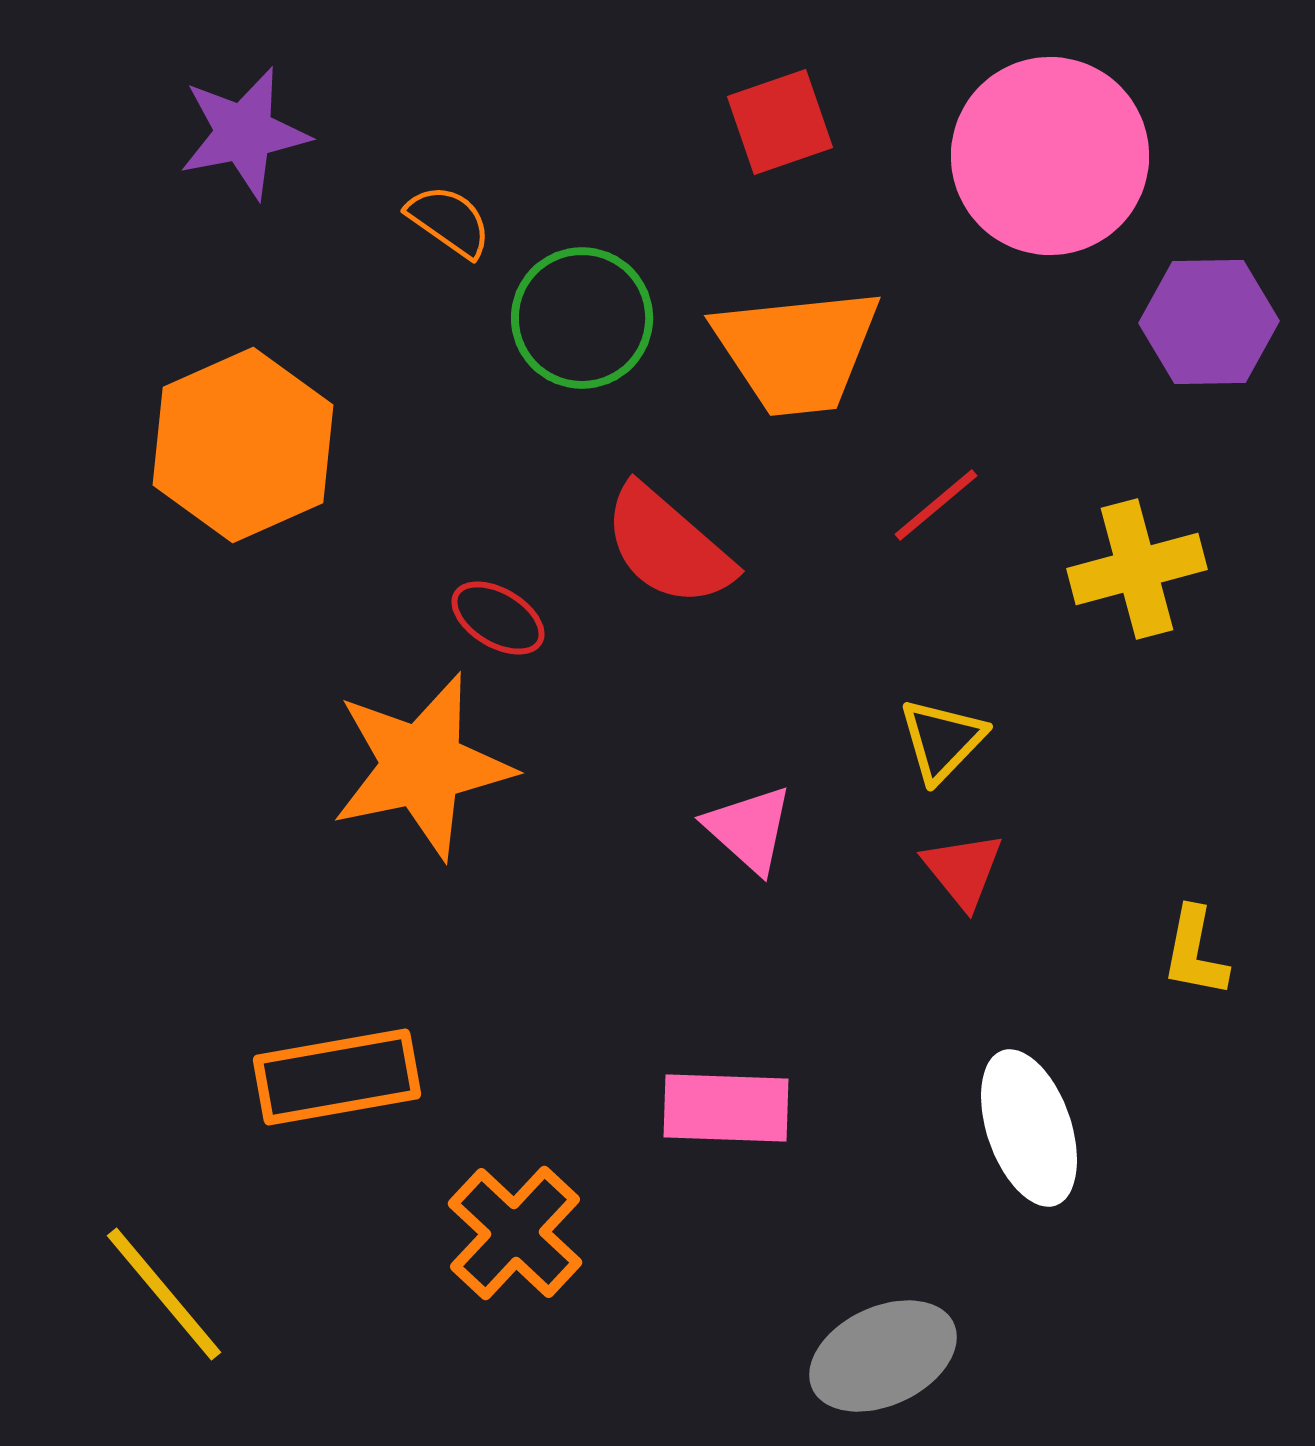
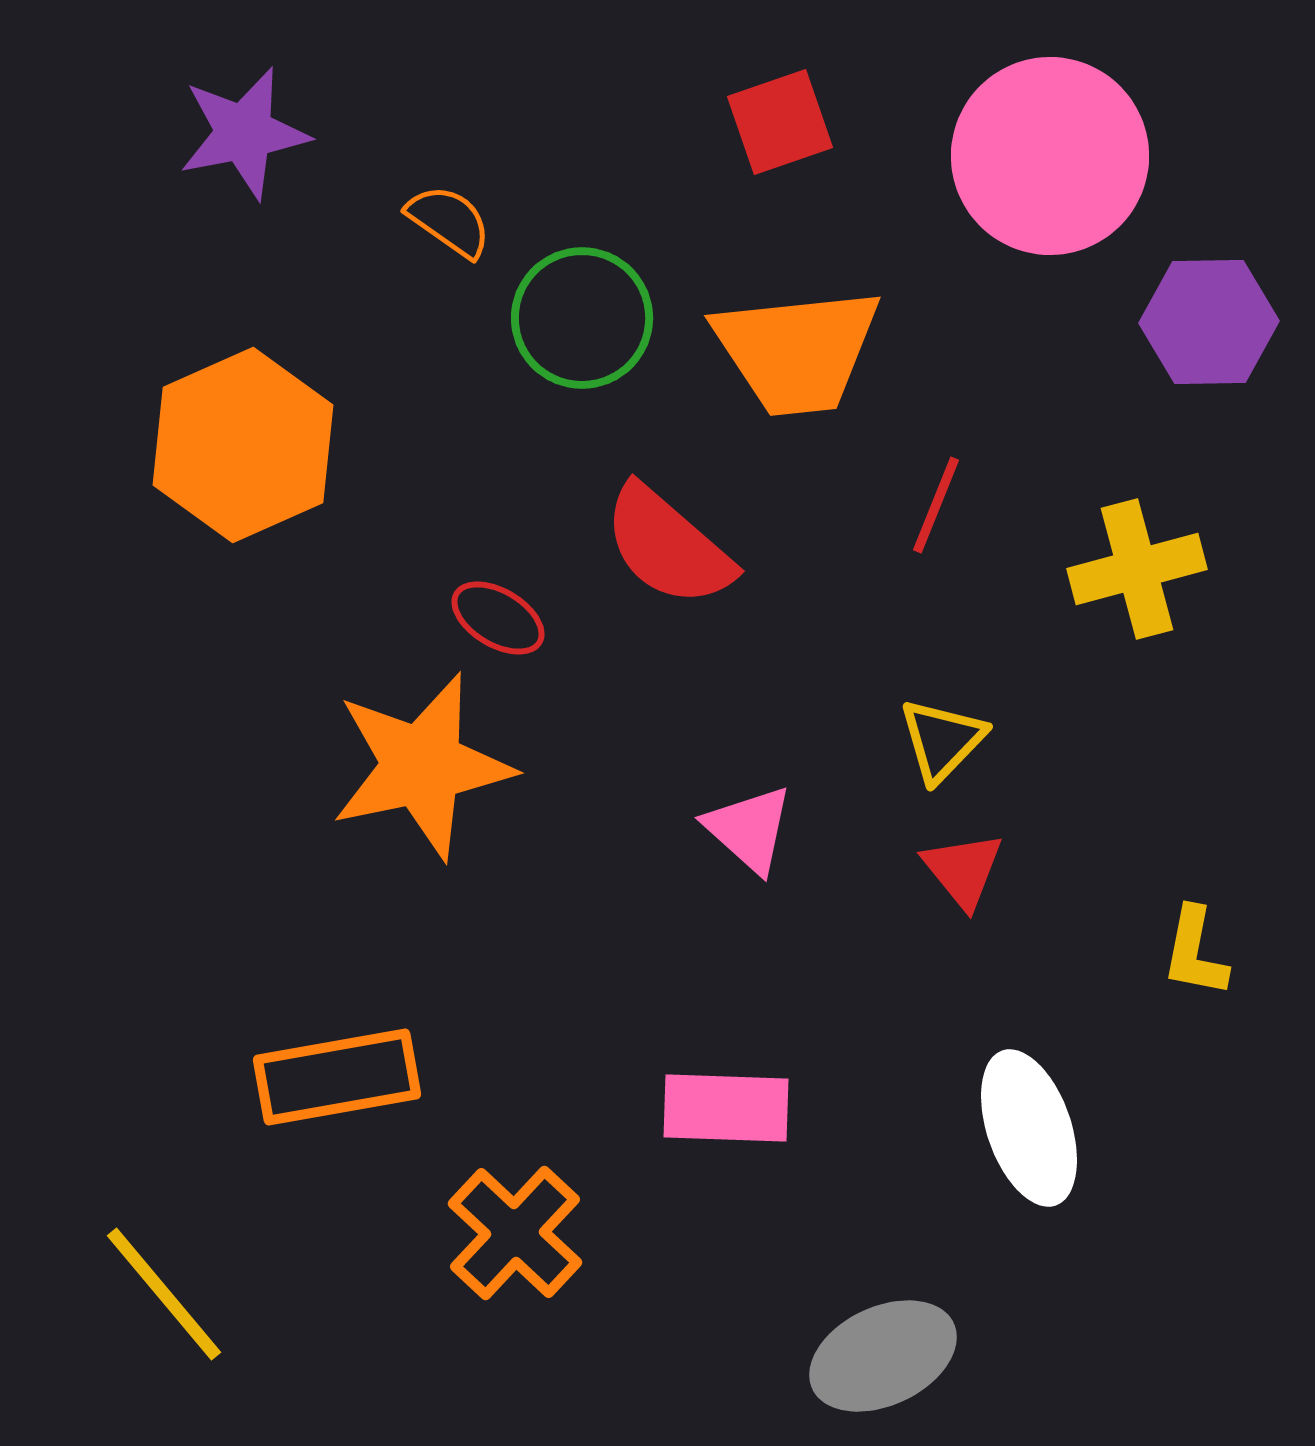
red line: rotated 28 degrees counterclockwise
